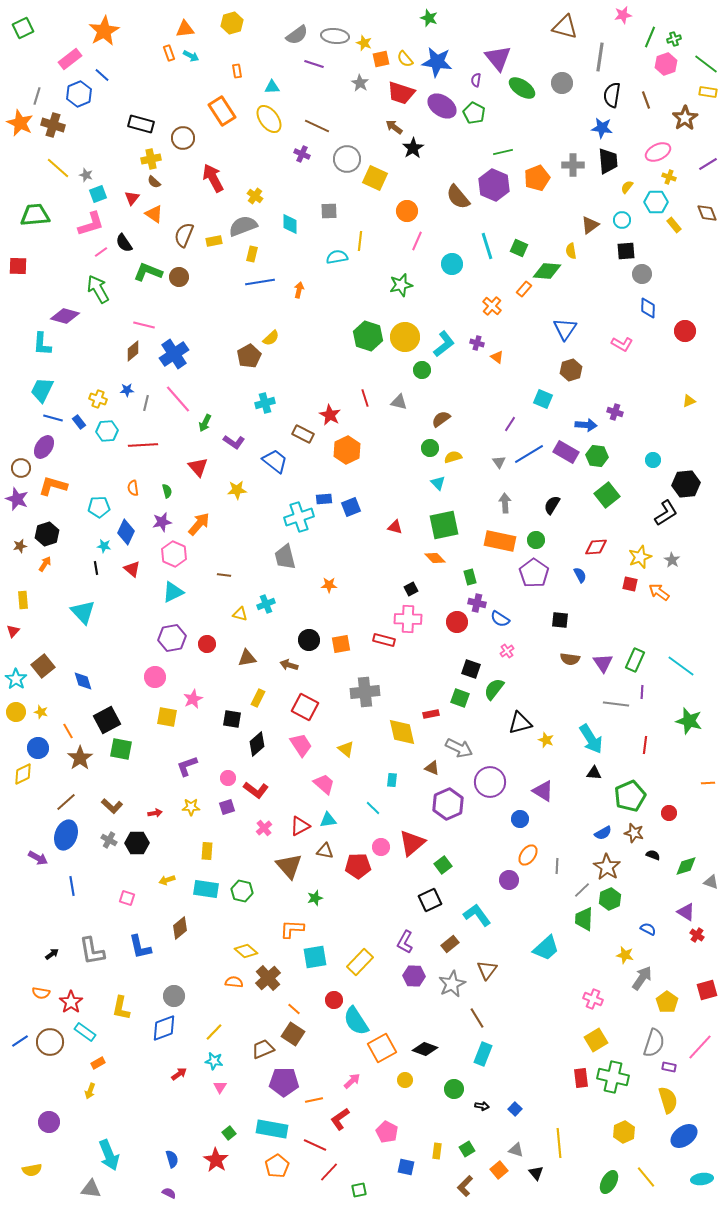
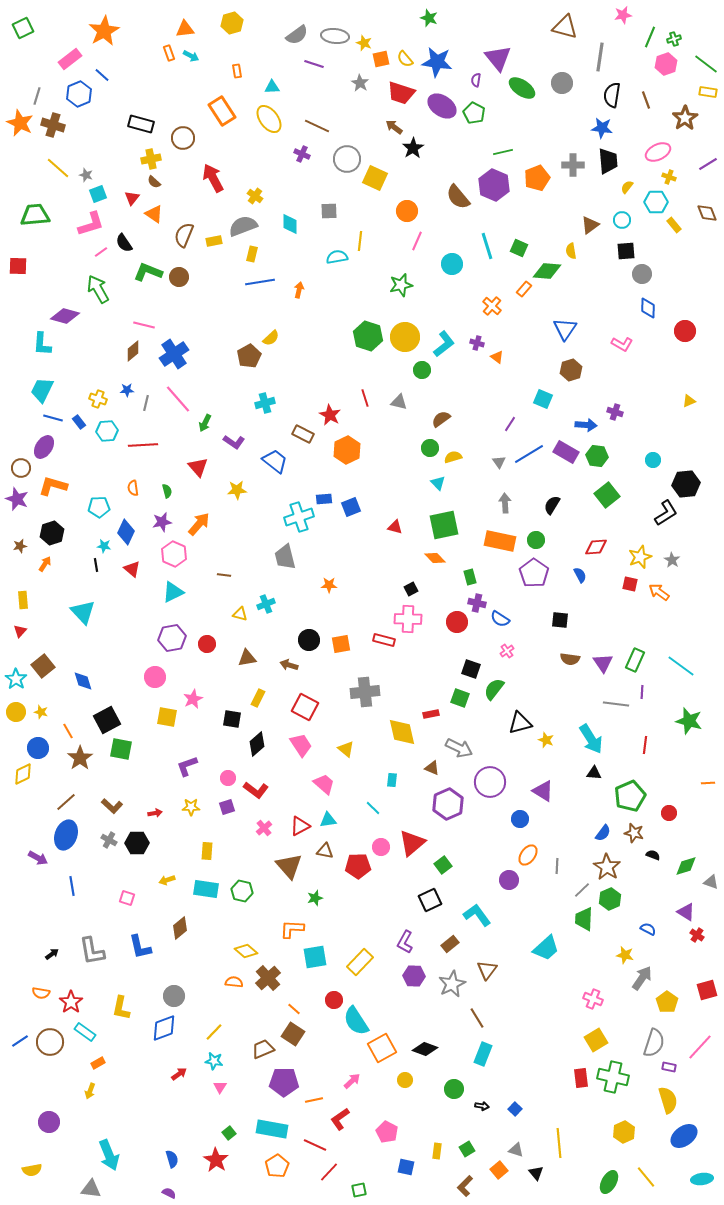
black hexagon at (47, 534): moved 5 px right, 1 px up
black line at (96, 568): moved 3 px up
red triangle at (13, 631): moved 7 px right
blue semicircle at (603, 833): rotated 24 degrees counterclockwise
